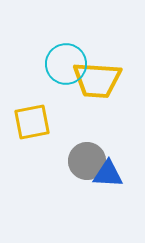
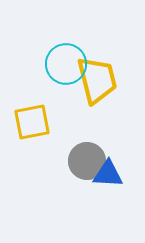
yellow trapezoid: rotated 108 degrees counterclockwise
